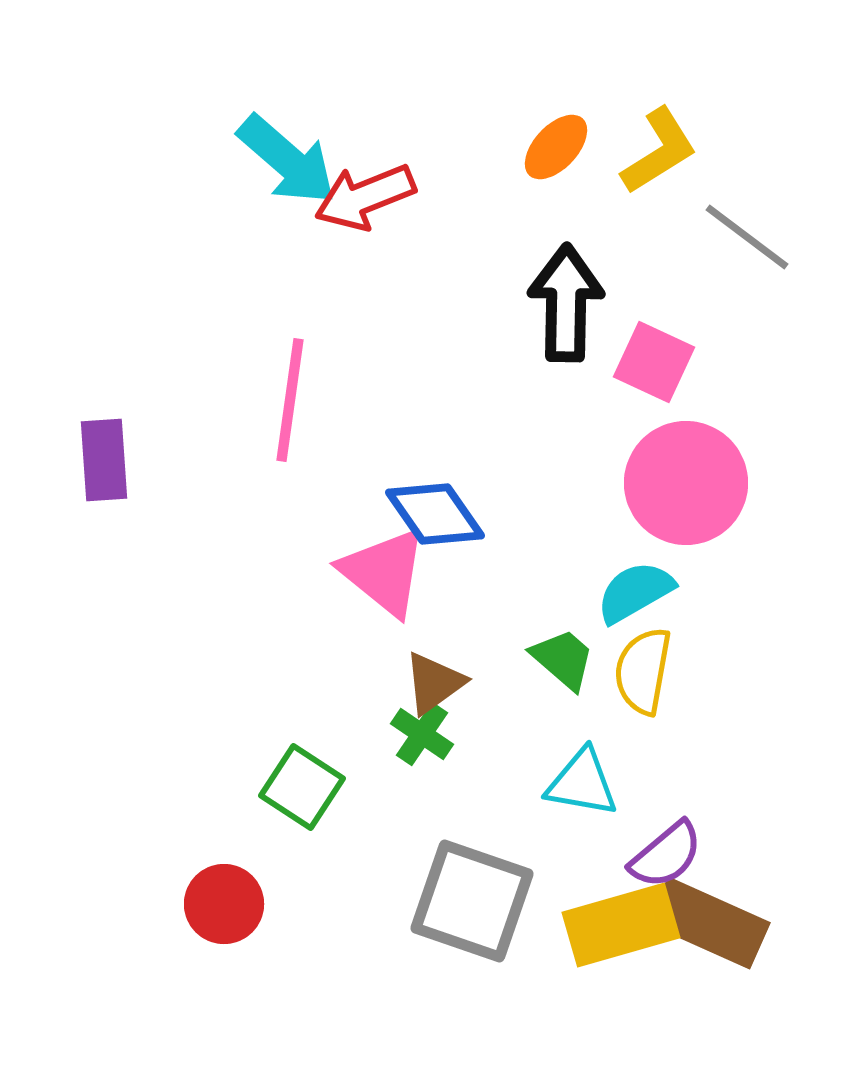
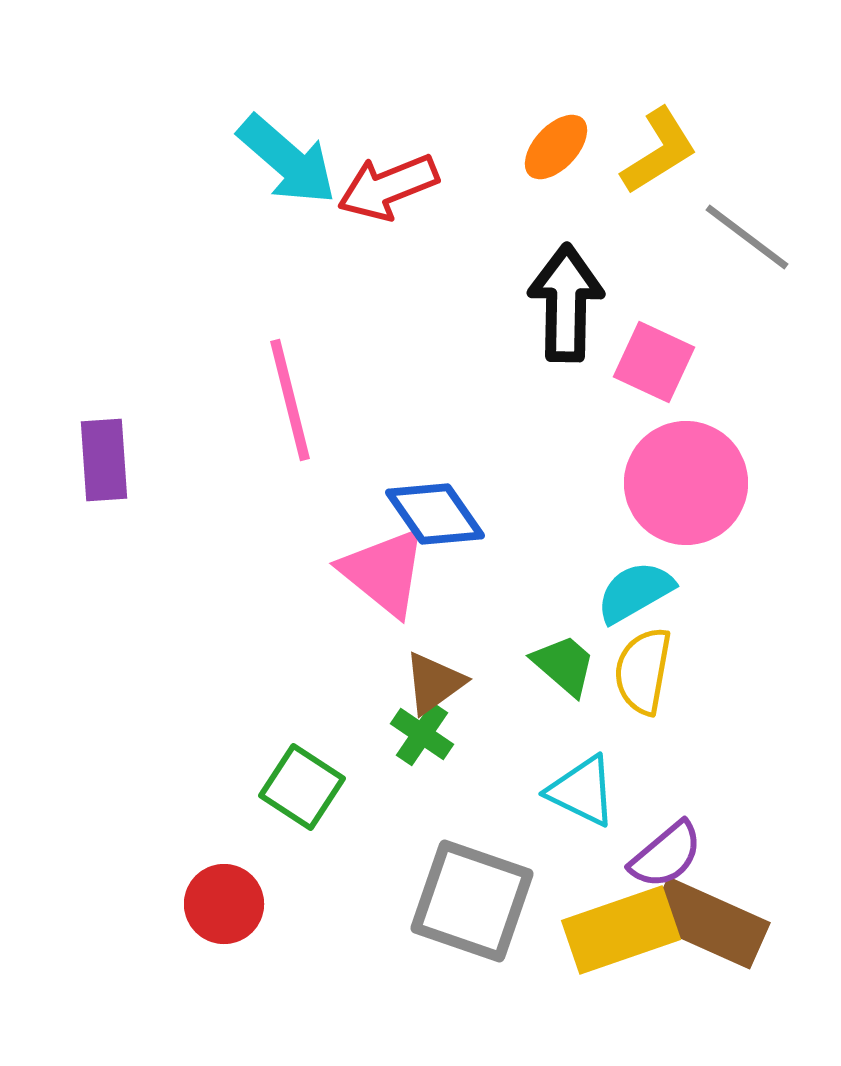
red arrow: moved 23 px right, 10 px up
pink line: rotated 22 degrees counterclockwise
green trapezoid: moved 1 px right, 6 px down
cyan triangle: moved 8 px down; rotated 16 degrees clockwise
yellow rectangle: moved 5 px down; rotated 3 degrees counterclockwise
